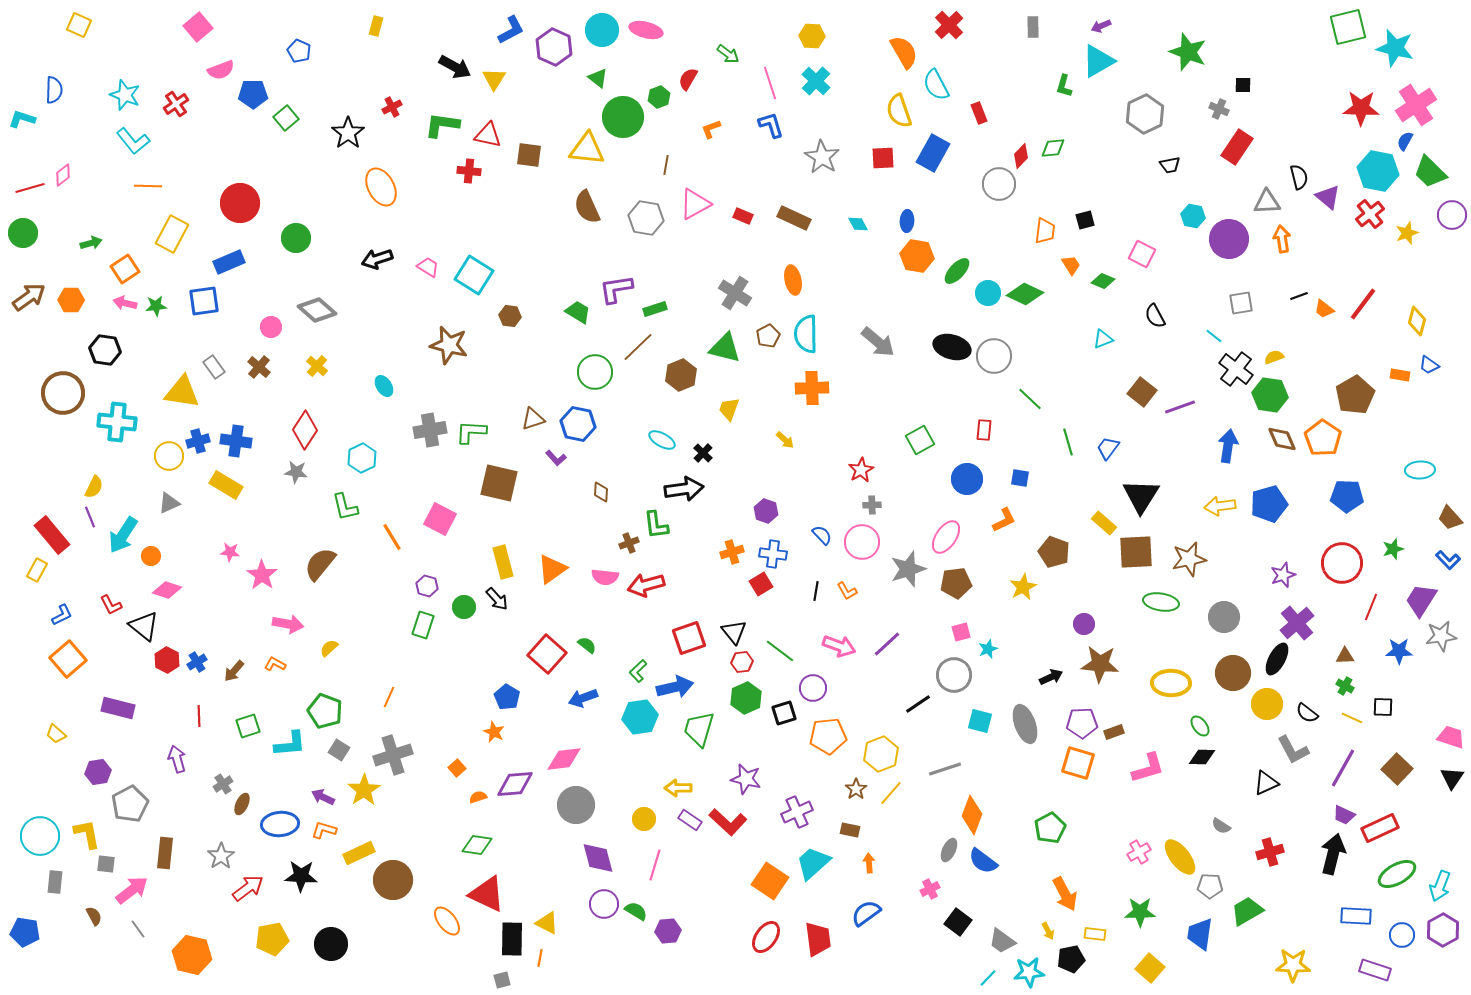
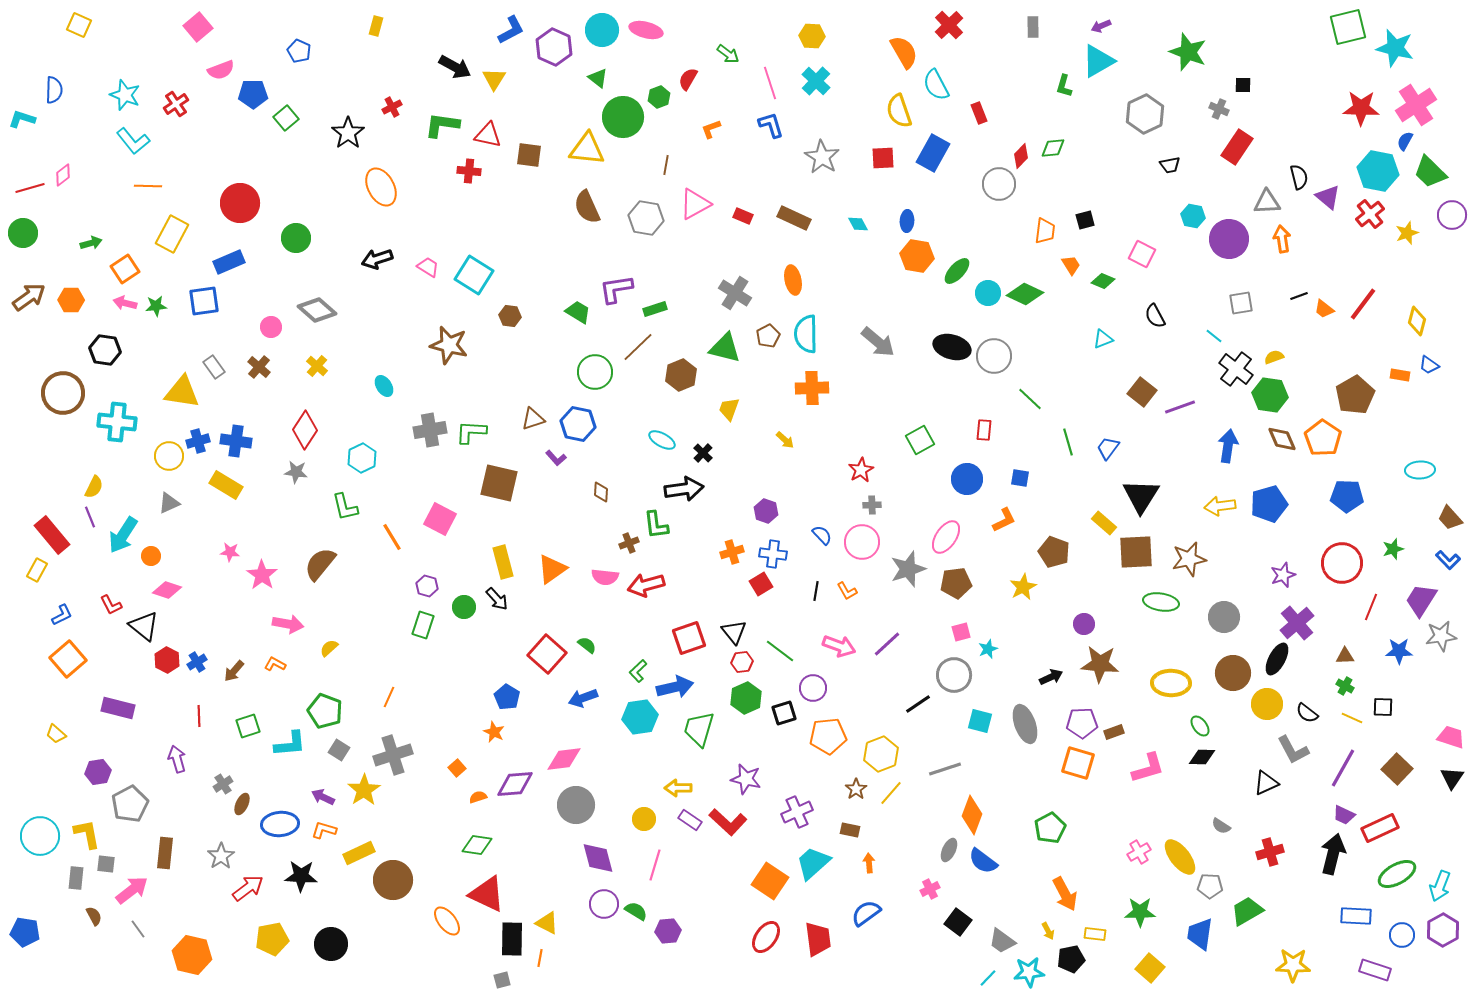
gray rectangle at (55, 882): moved 21 px right, 4 px up
